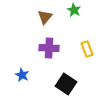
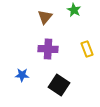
purple cross: moved 1 px left, 1 px down
blue star: rotated 24 degrees counterclockwise
black square: moved 7 px left, 1 px down
